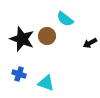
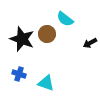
brown circle: moved 2 px up
